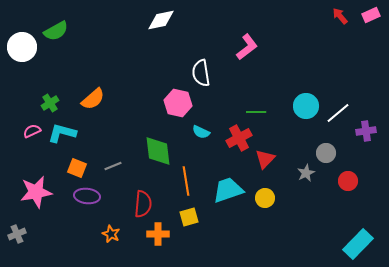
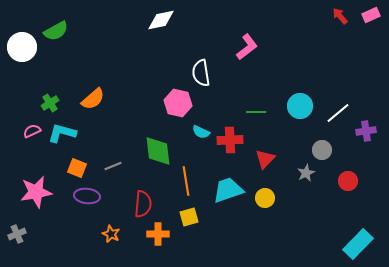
cyan circle: moved 6 px left
red cross: moved 9 px left, 2 px down; rotated 25 degrees clockwise
gray circle: moved 4 px left, 3 px up
